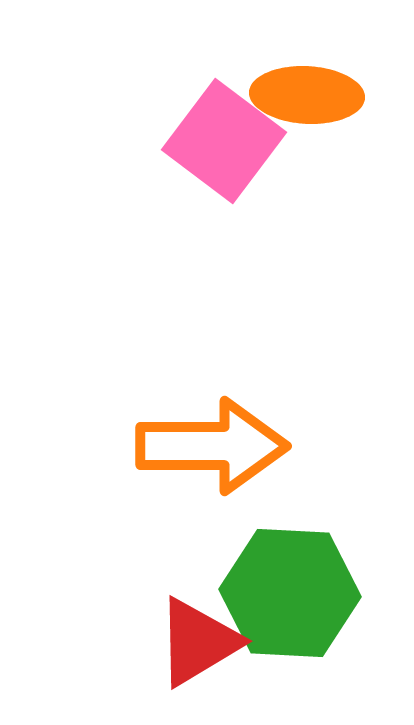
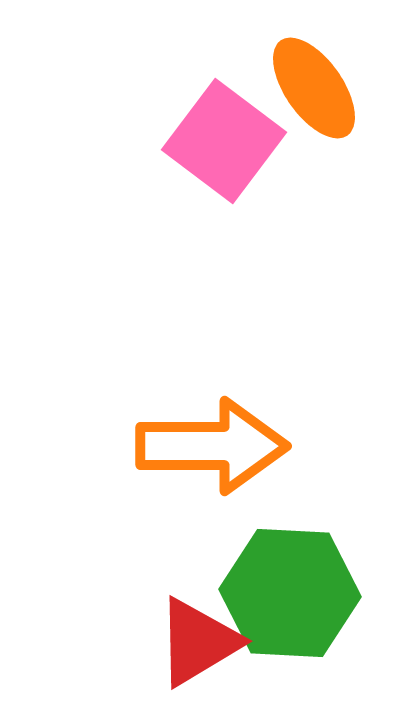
orange ellipse: moved 7 px right, 7 px up; rotated 52 degrees clockwise
